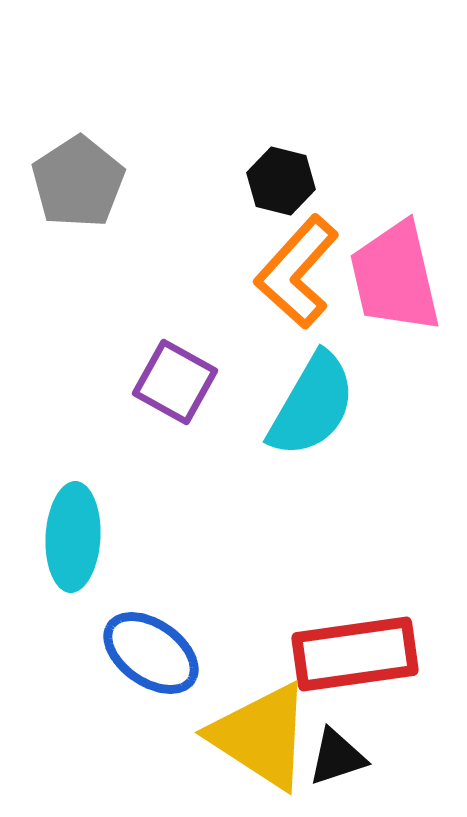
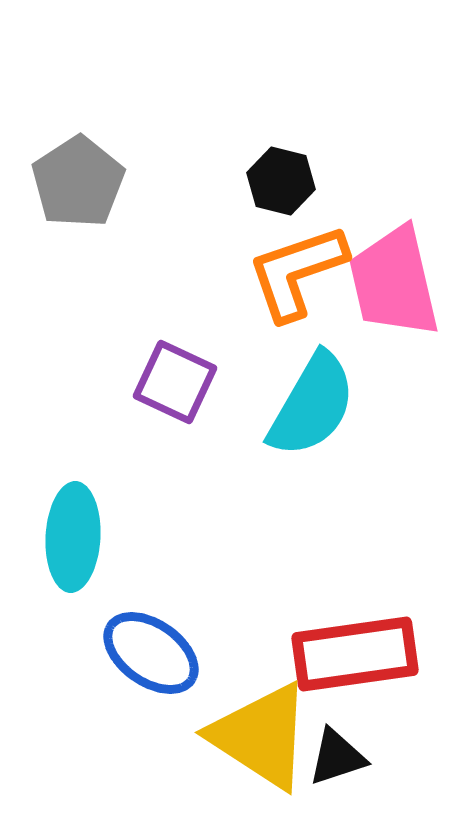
orange L-shape: rotated 29 degrees clockwise
pink trapezoid: moved 1 px left, 5 px down
purple square: rotated 4 degrees counterclockwise
